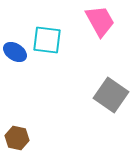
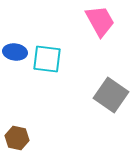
cyan square: moved 19 px down
blue ellipse: rotated 25 degrees counterclockwise
